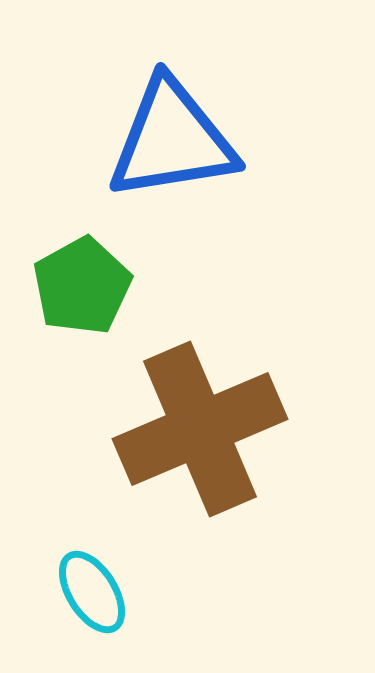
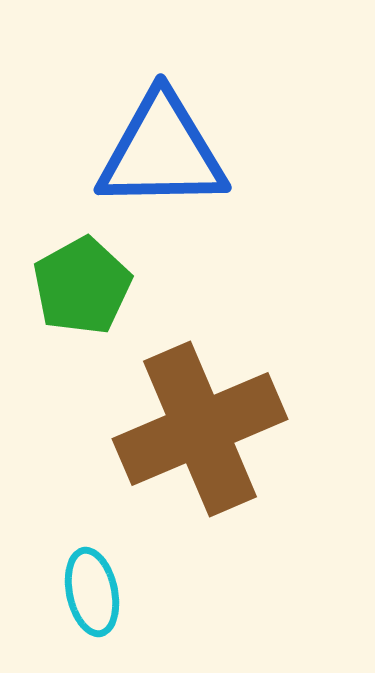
blue triangle: moved 10 px left, 12 px down; rotated 8 degrees clockwise
cyan ellipse: rotated 20 degrees clockwise
